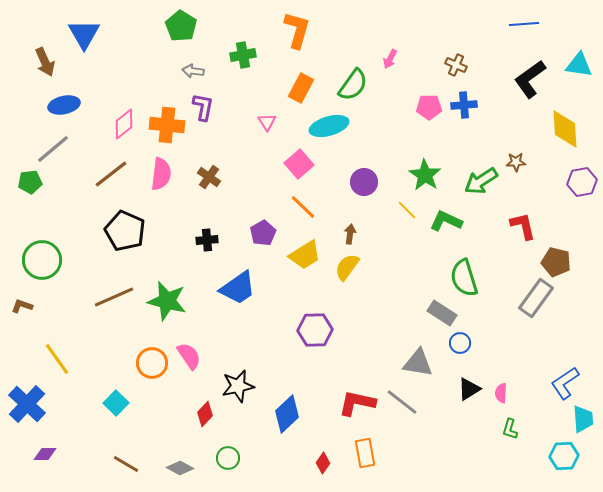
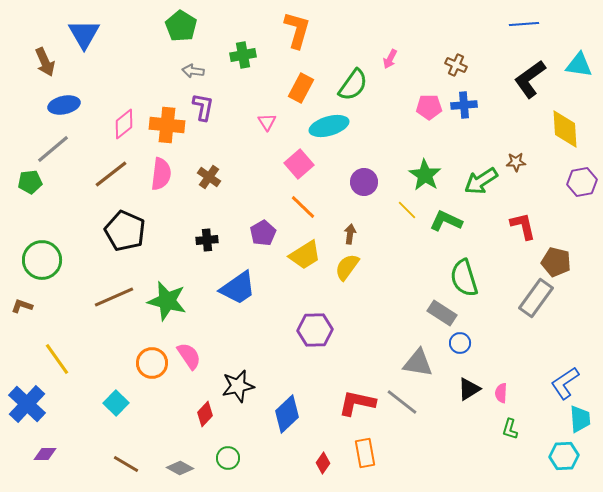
cyan trapezoid at (583, 419): moved 3 px left
